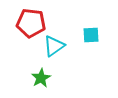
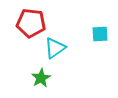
cyan square: moved 9 px right, 1 px up
cyan triangle: moved 1 px right, 2 px down
